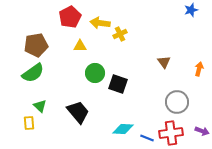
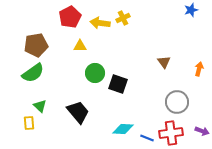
yellow cross: moved 3 px right, 16 px up
